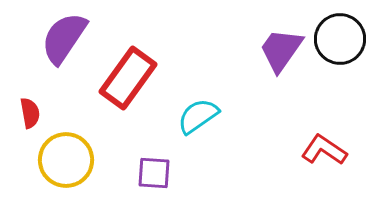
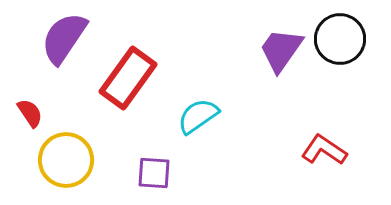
red semicircle: rotated 24 degrees counterclockwise
